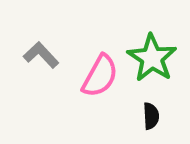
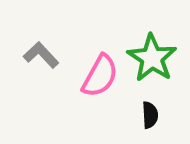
black semicircle: moved 1 px left, 1 px up
